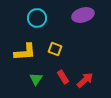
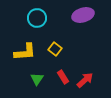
yellow square: rotated 16 degrees clockwise
green triangle: moved 1 px right
